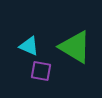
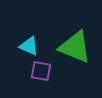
green triangle: rotated 9 degrees counterclockwise
